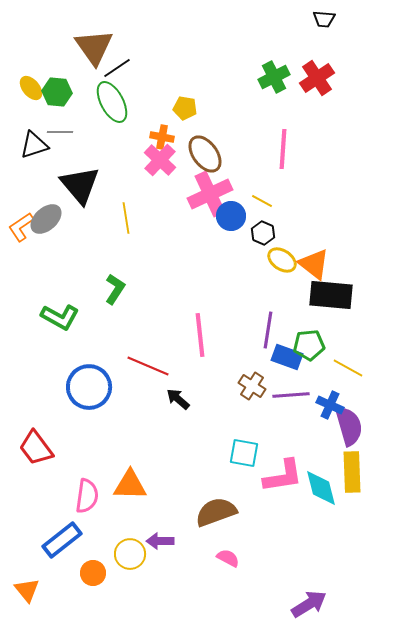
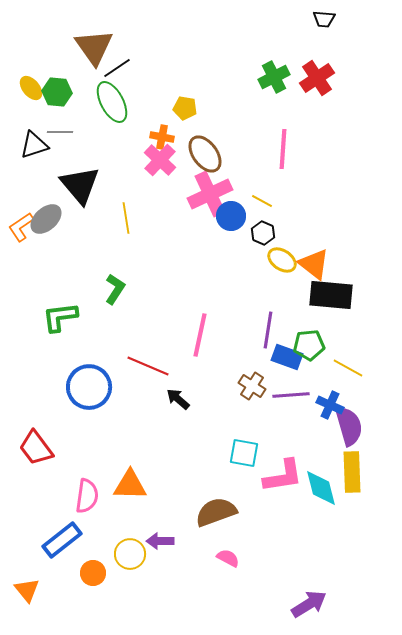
green L-shape at (60, 317): rotated 144 degrees clockwise
pink line at (200, 335): rotated 18 degrees clockwise
